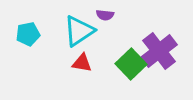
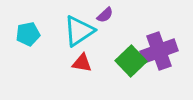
purple semicircle: rotated 48 degrees counterclockwise
purple cross: rotated 18 degrees clockwise
green square: moved 3 px up
